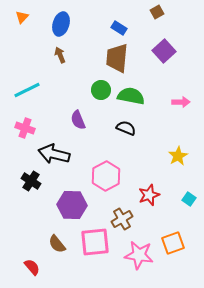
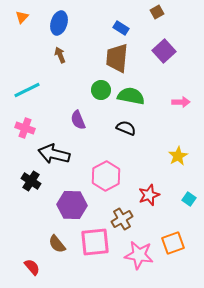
blue ellipse: moved 2 px left, 1 px up
blue rectangle: moved 2 px right
